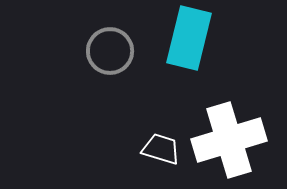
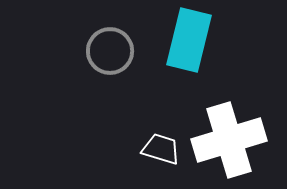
cyan rectangle: moved 2 px down
